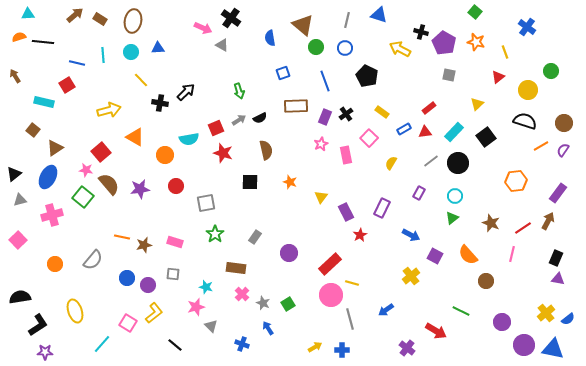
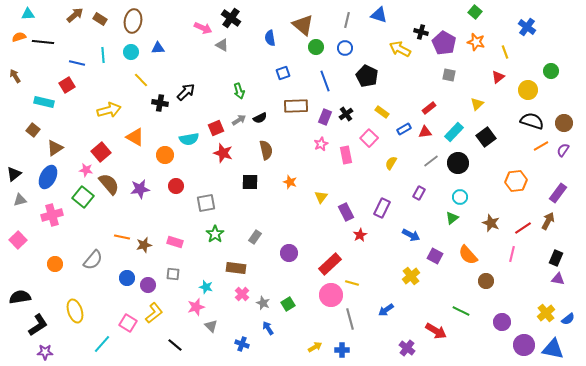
black semicircle at (525, 121): moved 7 px right
cyan circle at (455, 196): moved 5 px right, 1 px down
